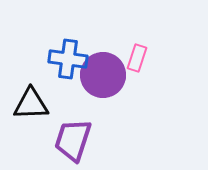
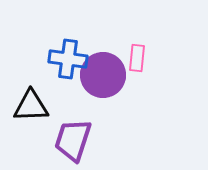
pink rectangle: rotated 12 degrees counterclockwise
black triangle: moved 2 px down
